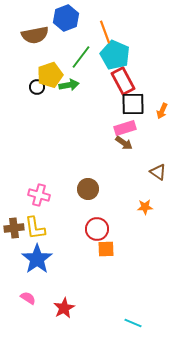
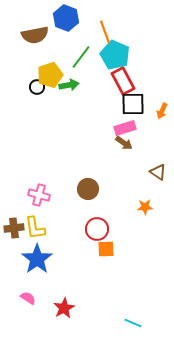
blue hexagon: rotated 20 degrees counterclockwise
